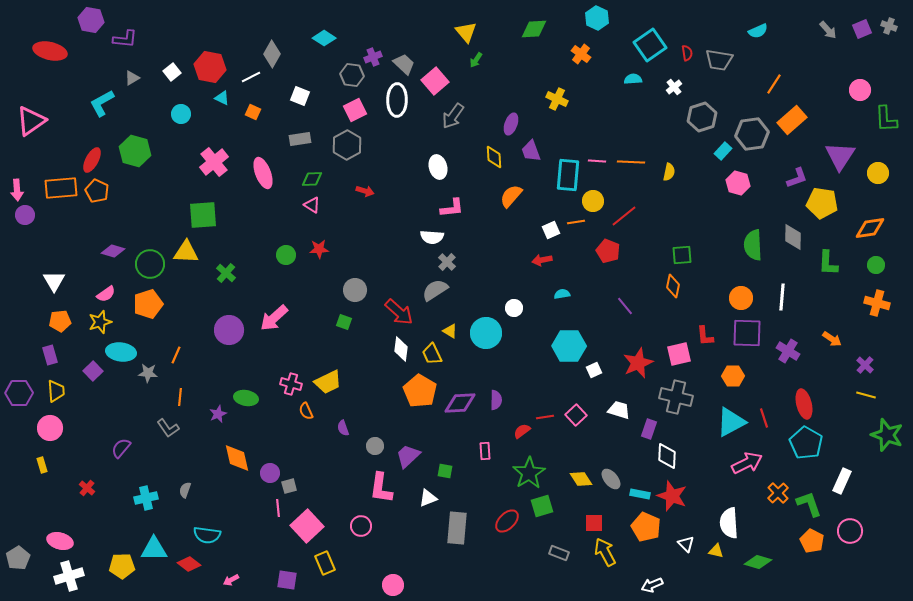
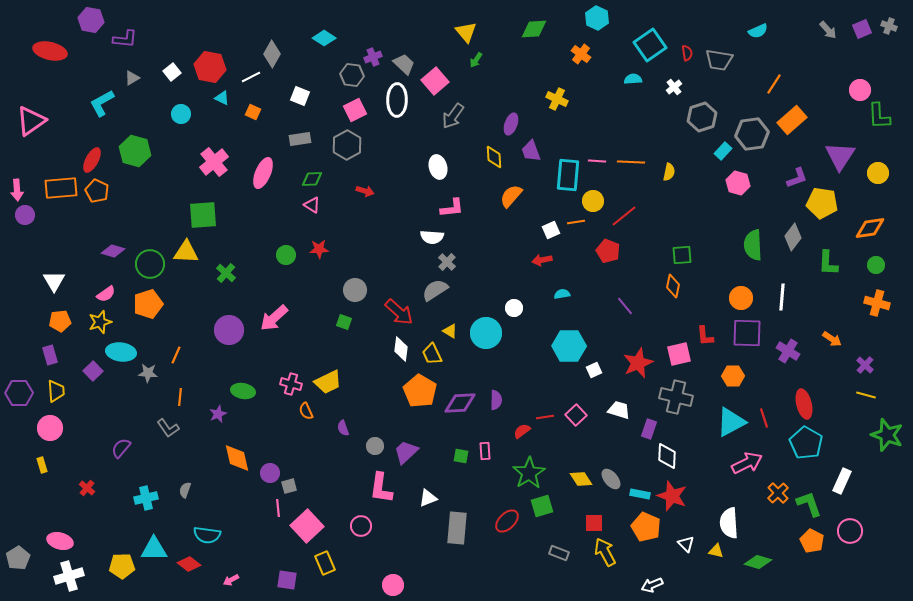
green L-shape at (886, 119): moved 7 px left, 3 px up
pink ellipse at (263, 173): rotated 44 degrees clockwise
gray diamond at (793, 237): rotated 36 degrees clockwise
green ellipse at (246, 398): moved 3 px left, 7 px up
purple trapezoid at (408, 456): moved 2 px left, 4 px up
green square at (445, 471): moved 16 px right, 15 px up
